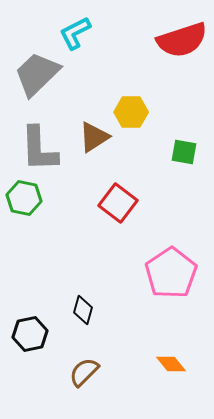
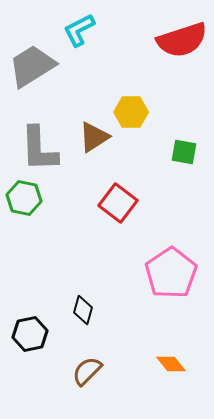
cyan L-shape: moved 4 px right, 3 px up
gray trapezoid: moved 5 px left, 8 px up; rotated 12 degrees clockwise
brown semicircle: moved 3 px right, 1 px up
